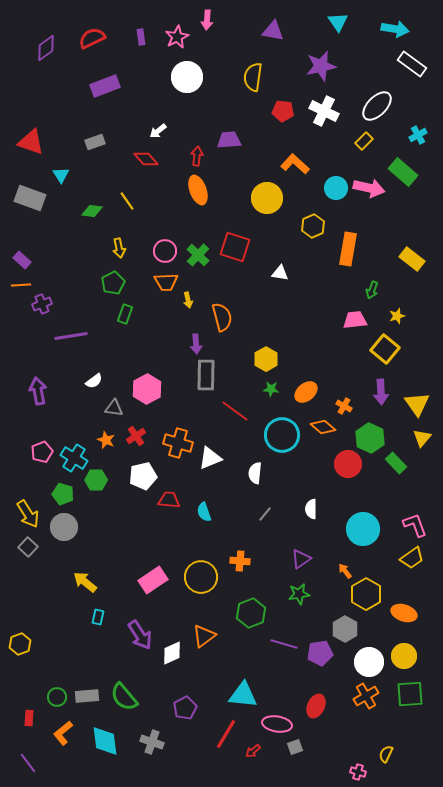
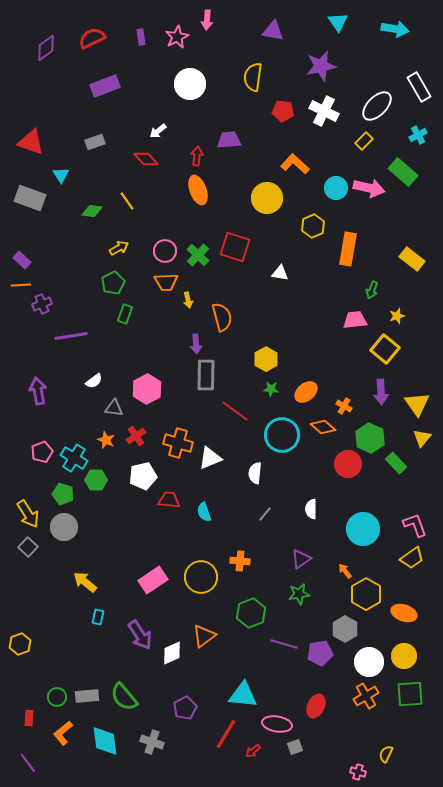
white rectangle at (412, 64): moved 7 px right, 23 px down; rotated 24 degrees clockwise
white circle at (187, 77): moved 3 px right, 7 px down
yellow arrow at (119, 248): rotated 108 degrees counterclockwise
